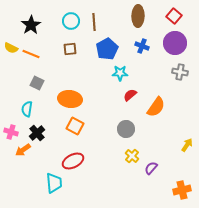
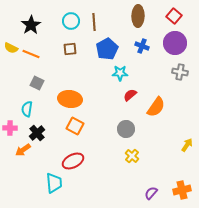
pink cross: moved 1 px left, 4 px up; rotated 16 degrees counterclockwise
purple semicircle: moved 25 px down
